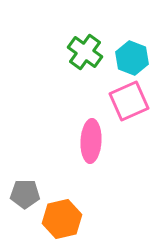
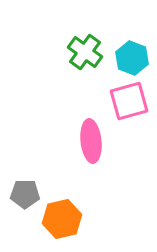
pink square: rotated 9 degrees clockwise
pink ellipse: rotated 9 degrees counterclockwise
